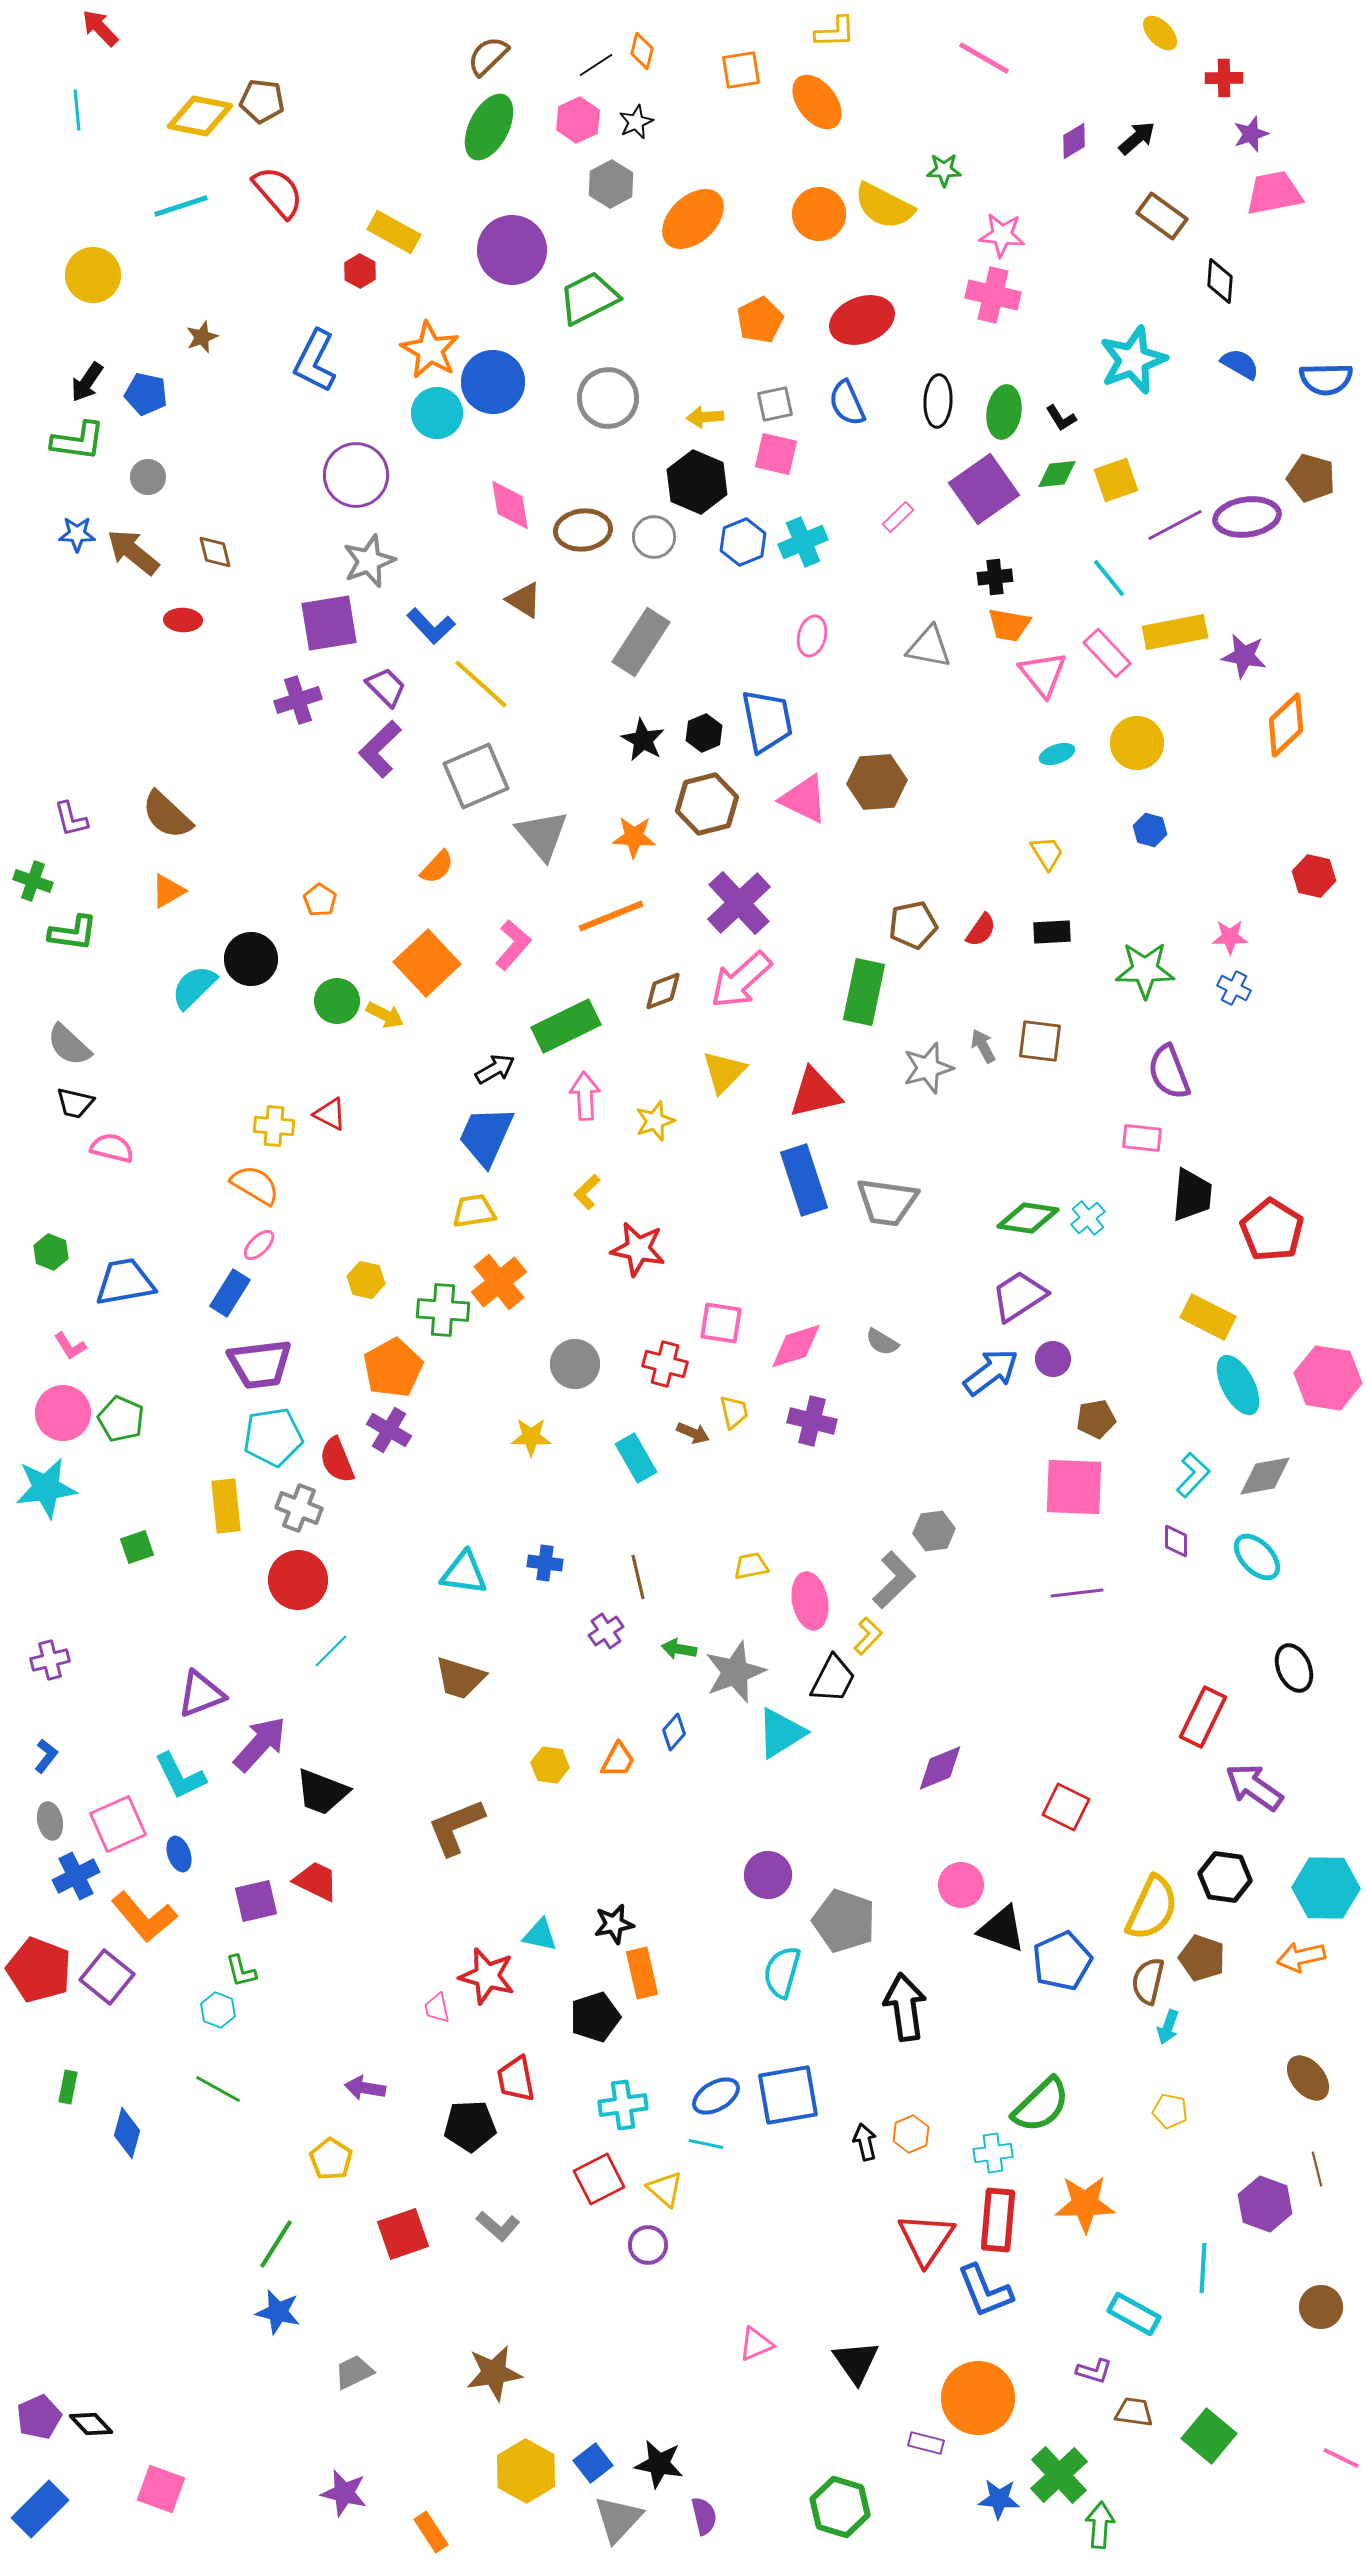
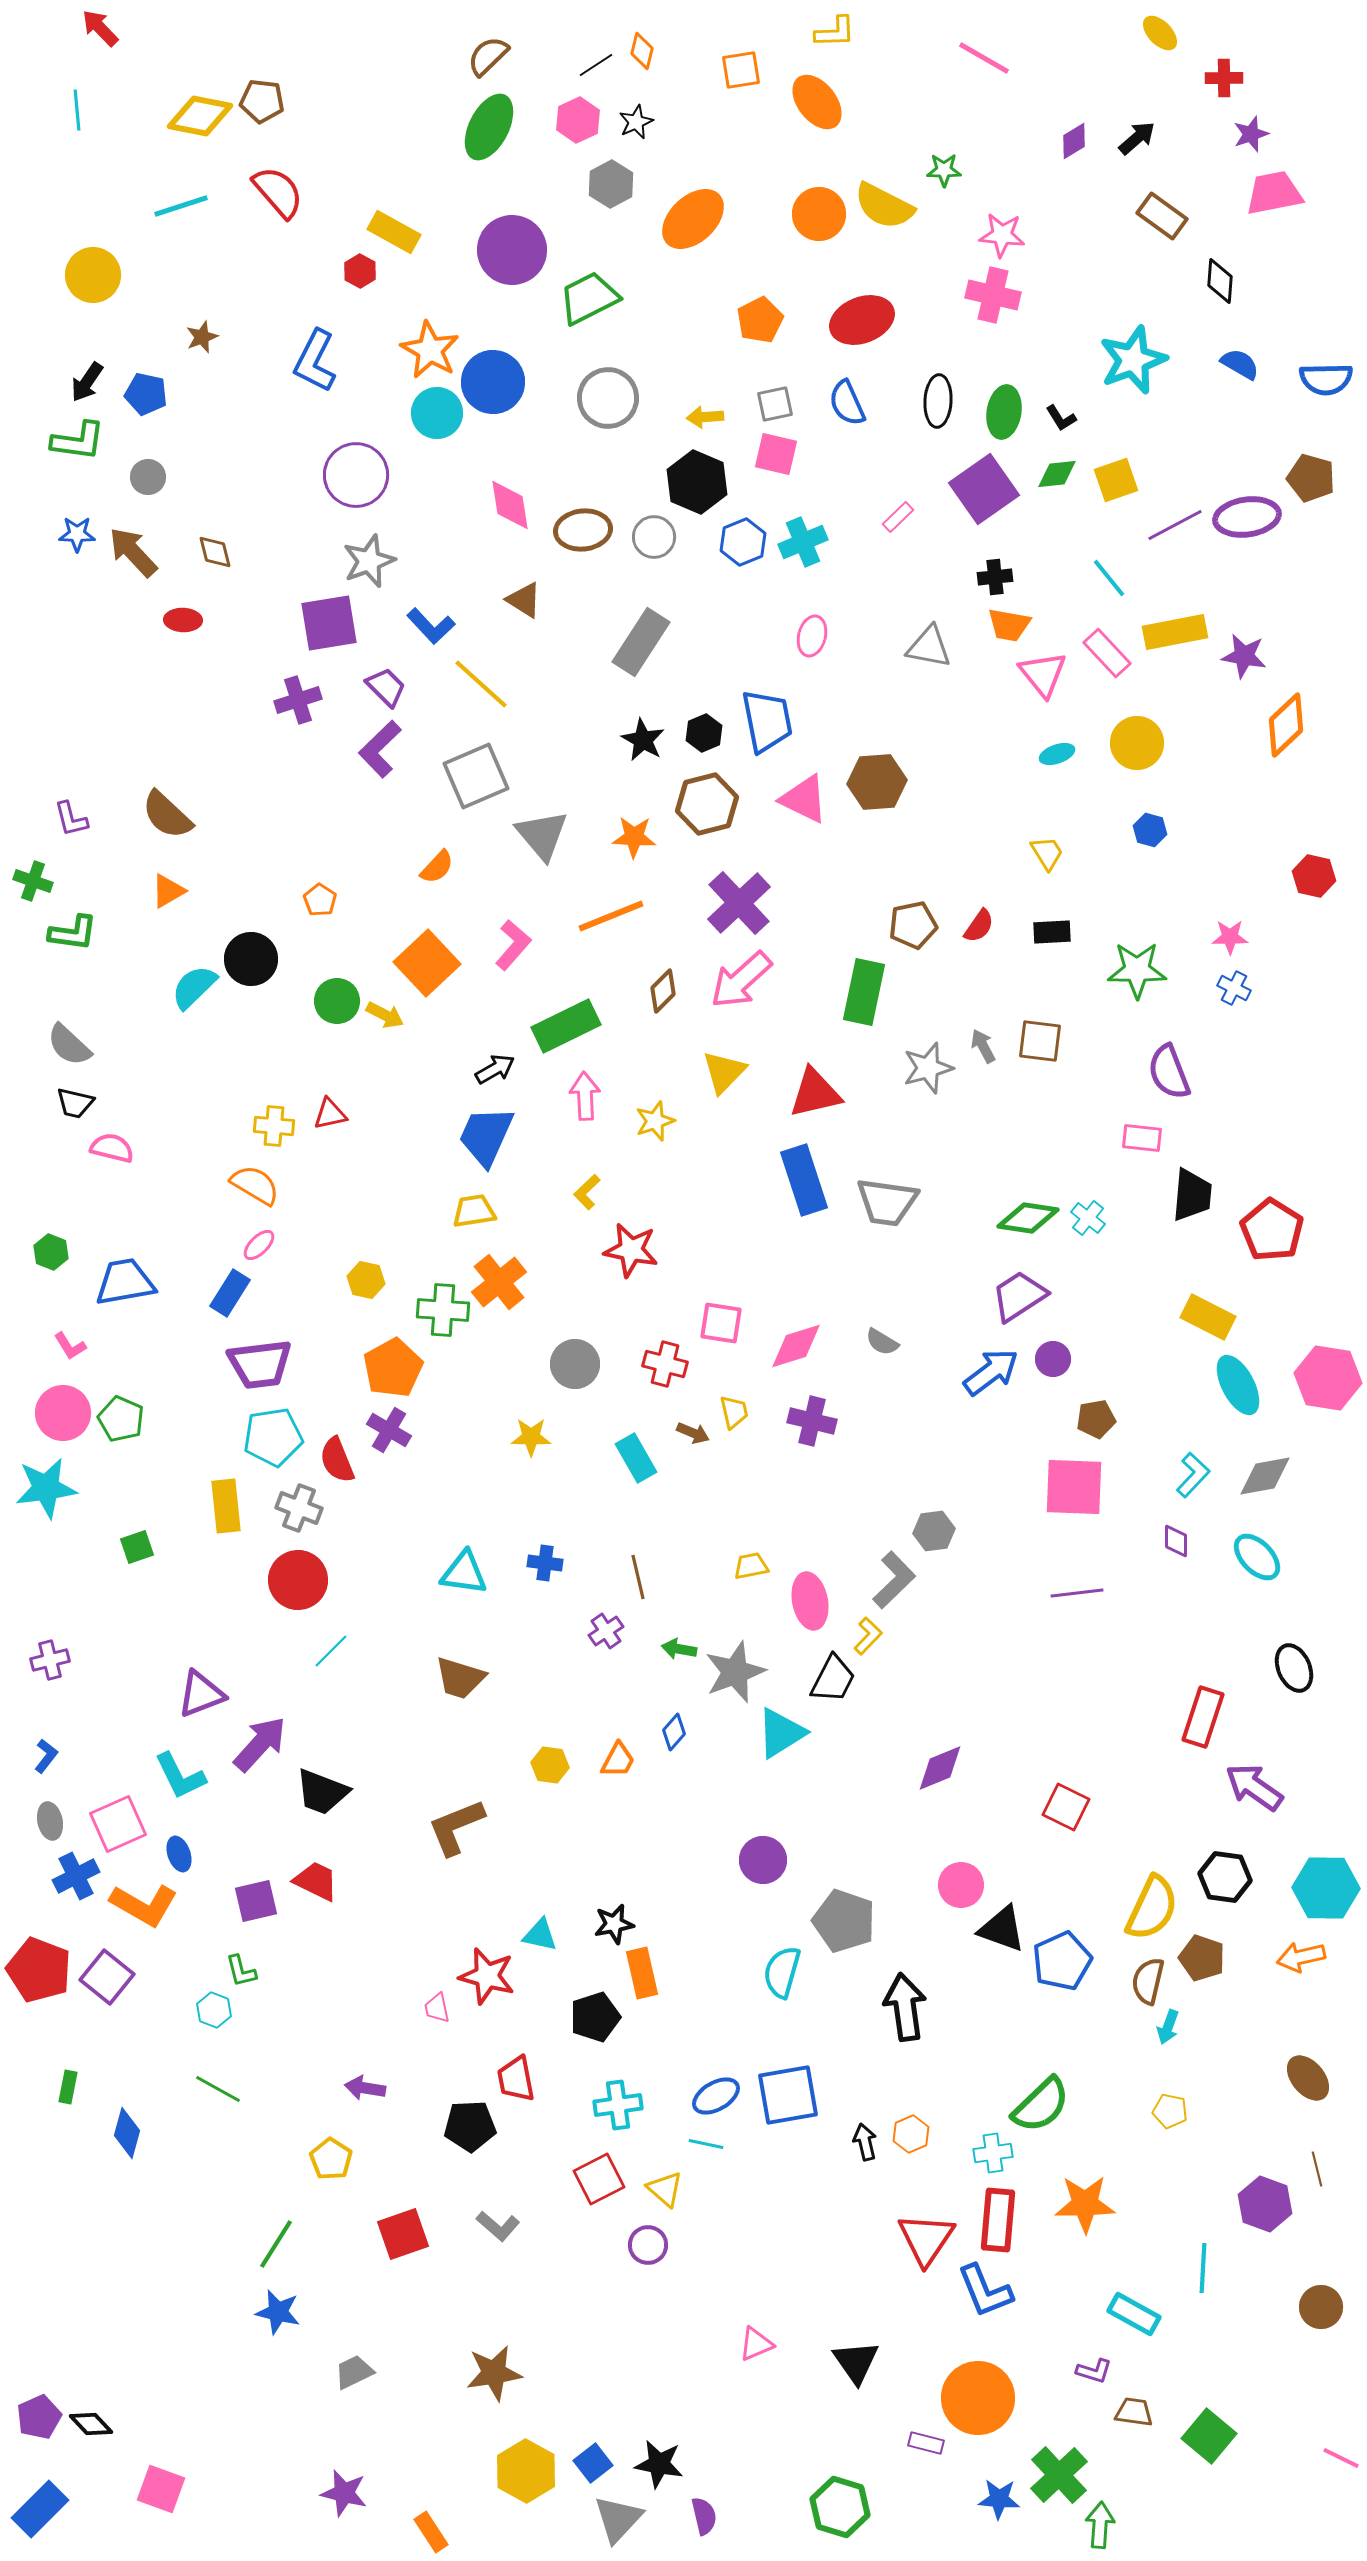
brown arrow at (133, 552): rotated 8 degrees clockwise
red semicircle at (981, 930): moved 2 px left, 4 px up
green star at (1145, 970): moved 8 px left
brown diamond at (663, 991): rotated 24 degrees counterclockwise
red triangle at (330, 1114): rotated 39 degrees counterclockwise
cyan cross at (1088, 1218): rotated 12 degrees counterclockwise
red star at (638, 1249): moved 7 px left, 1 px down
red rectangle at (1203, 1717): rotated 8 degrees counterclockwise
purple circle at (768, 1875): moved 5 px left, 15 px up
orange L-shape at (144, 1917): moved 12 px up; rotated 20 degrees counterclockwise
cyan hexagon at (218, 2010): moved 4 px left
cyan cross at (623, 2105): moved 5 px left
